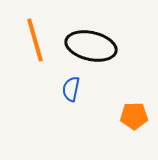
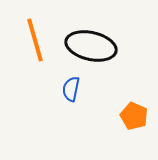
orange pentagon: rotated 24 degrees clockwise
